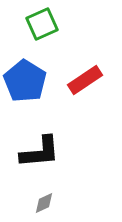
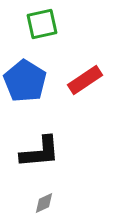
green square: rotated 12 degrees clockwise
